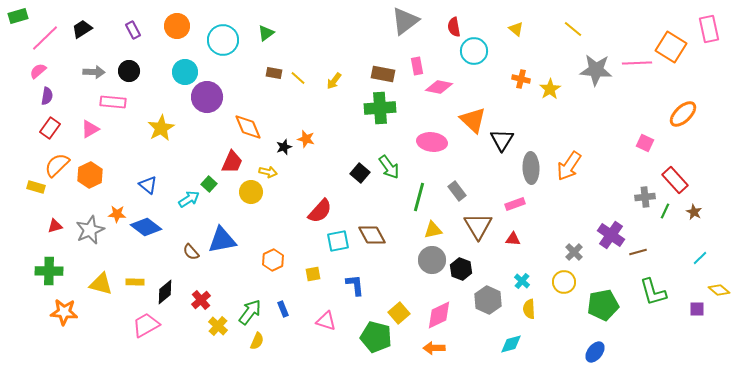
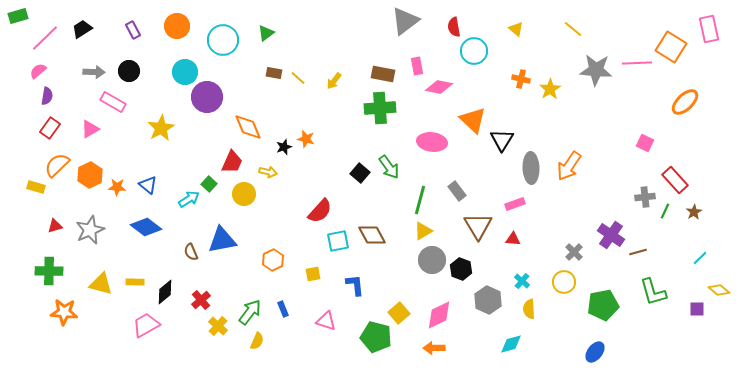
pink rectangle at (113, 102): rotated 25 degrees clockwise
orange ellipse at (683, 114): moved 2 px right, 12 px up
yellow circle at (251, 192): moved 7 px left, 2 px down
green line at (419, 197): moved 1 px right, 3 px down
brown star at (694, 212): rotated 14 degrees clockwise
orange star at (117, 214): moved 27 px up
yellow triangle at (433, 230): moved 10 px left, 1 px down; rotated 18 degrees counterclockwise
brown semicircle at (191, 252): rotated 18 degrees clockwise
